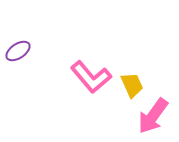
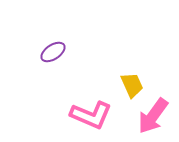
purple ellipse: moved 35 px right, 1 px down
pink L-shape: moved 38 px down; rotated 27 degrees counterclockwise
